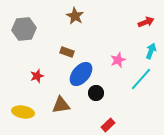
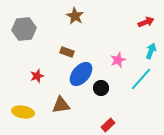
black circle: moved 5 px right, 5 px up
